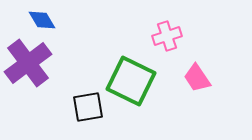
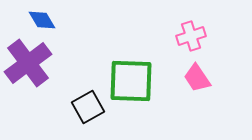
pink cross: moved 24 px right
green square: rotated 24 degrees counterclockwise
black square: rotated 20 degrees counterclockwise
